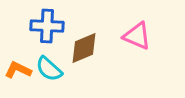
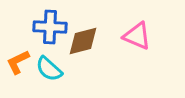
blue cross: moved 3 px right, 1 px down
brown diamond: moved 1 px left, 7 px up; rotated 8 degrees clockwise
orange L-shape: moved 8 px up; rotated 52 degrees counterclockwise
